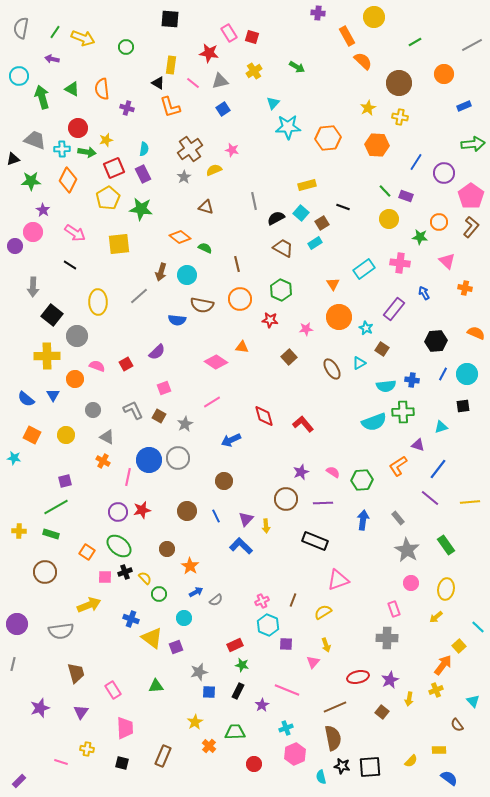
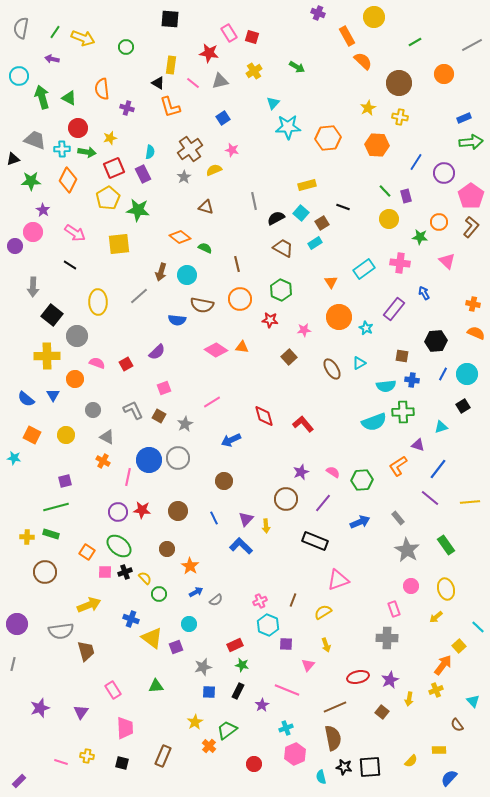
purple cross at (318, 13): rotated 16 degrees clockwise
green triangle at (72, 89): moved 3 px left, 9 px down
blue rectangle at (464, 106): moved 12 px down
blue square at (223, 109): moved 9 px down
yellow star at (106, 140): moved 4 px right, 2 px up
green arrow at (473, 144): moved 2 px left, 2 px up
cyan semicircle at (144, 149): moved 6 px right, 3 px down
purple rectangle at (406, 196): rotated 56 degrees clockwise
green star at (141, 209): moved 3 px left, 1 px down
orange triangle at (333, 284): moved 2 px left, 2 px up
orange cross at (465, 288): moved 8 px right, 16 px down
pink star at (306, 329): moved 2 px left, 1 px down
brown square at (382, 349): moved 20 px right, 7 px down; rotated 24 degrees counterclockwise
pink diamond at (216, 362): moved 12 px up
pink semicircle at (97, 366): moved 3 px up
black square at (463, 406): rotated 24 degrees counterclockwise
purple line at (323, 503): rotated 48 degrees counterclockwise
green line at (56, 507): rotated 15 degrees clockwise
red star at (142, 510): rotated 18 degrees clockwise
brown circle at (187, 511): moved 9 px left
blue line at (216, 516): moved 2 px left, 2 px down
blue arrow at (363, 520): moved 3 px left, 2 px down; rotated 60 degrees clockwise
yellow cross at (19, 531): moved 8 px right, 6 px down
pink square at (105, 577): moved 5 px up
pink circle at (411, 583): moved 3 px down
yellow ellipse at (446, 589): rotated 25 degrees counterclockwise
pink cross at (262, 601): moved 2 px left
cyan circle at (184, 618): moved 5 px right, 6 px down
pink triangle at (313, 662): moved 5 px left, 3 px down
gray star at (199, 672): moved 4 px right, 5 px up
brown trapezoid at (76, 673): moved 10 px right, 22 px up
green trapezoid at (235, 732): moved 8 px left, 2 px up; rotated 35 degrees counterclockwise
yellow cross at (87, 749): moved 7 px down
black star at (342, 766): moved 2 px right, 1 px down
blue semicircle at (449, 778): rotated 84 degrees counterclockwise
